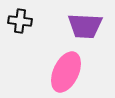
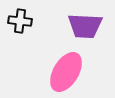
pink ellipse: rotated 6 degrees clockwise
